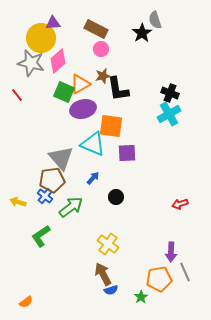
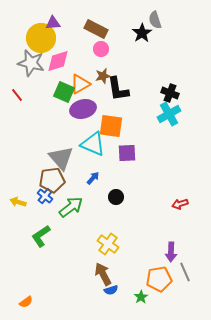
pink diamond: rotated 25 degrees clockwise
